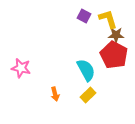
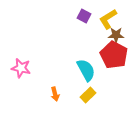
yellow L-shape: rotated 105 degrees counterclockwise
